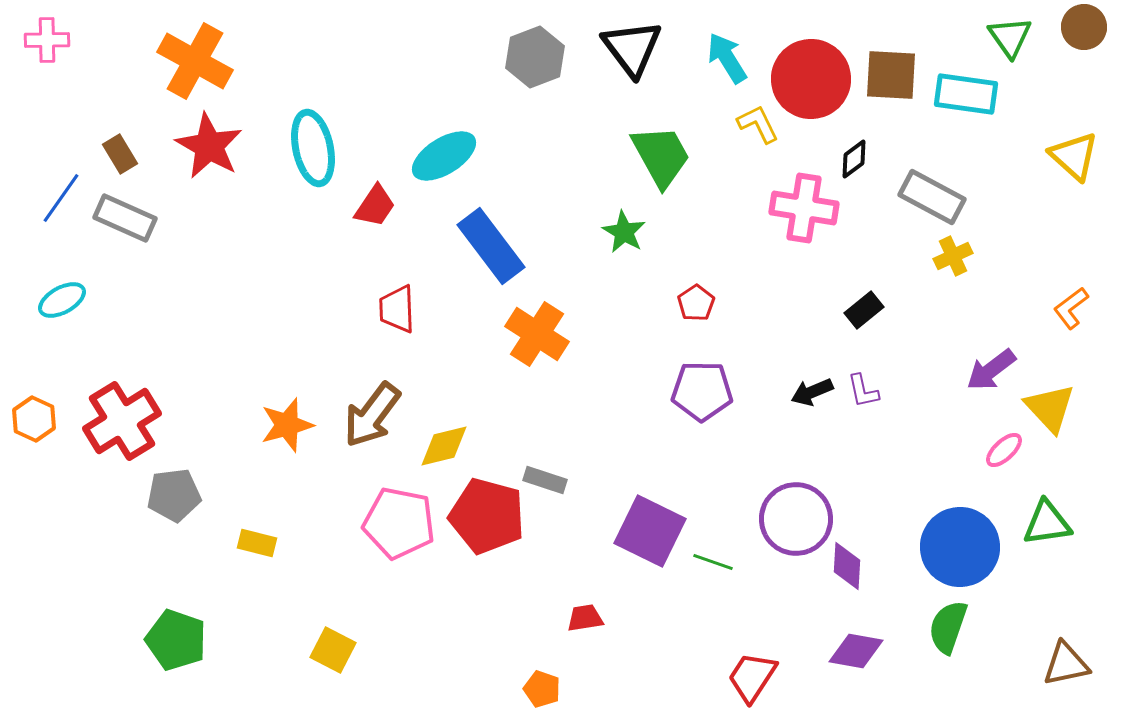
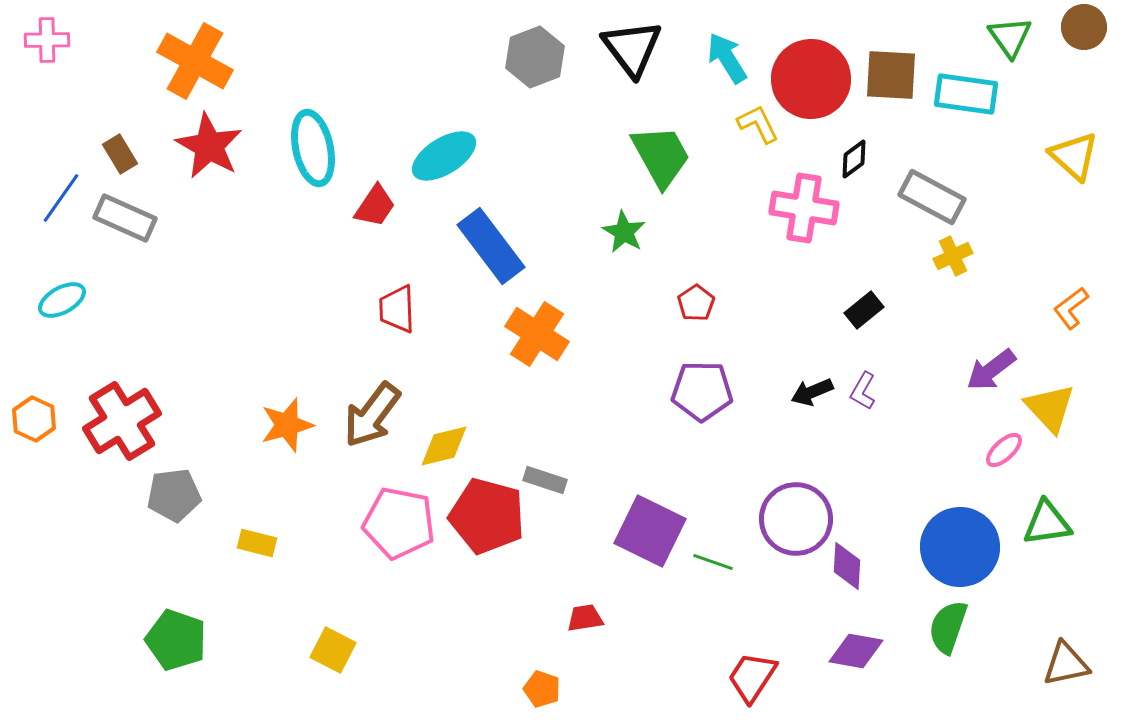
purple L-shape at (863, 391): rotated 42 degrees clockwise
